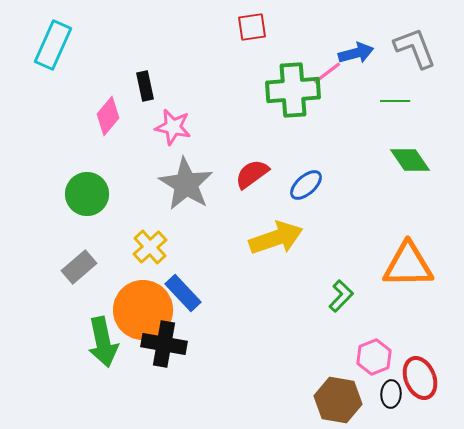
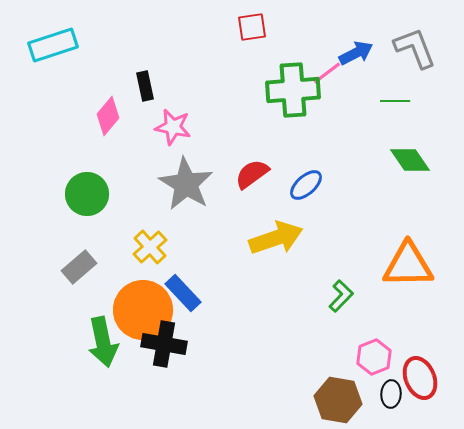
cyan rectangle: rotated 48 degrees clockwise
blue arrow: rotated 12 degrees counterclockwise
